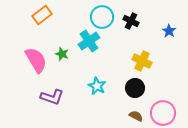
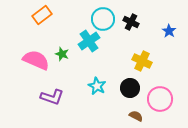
cyan circle: moved 1 px right, 2 px down
black cross: moved 1 px down
pink semicircle: rotated 36 degrees counterclockwise
black circle: moved 5 px left
pink circle: moved 3 px left, 14 px up
